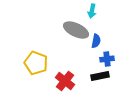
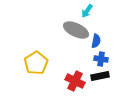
cyan arrow: moved 5 px left; rotated 24 degrees clockwise
blue cross: moved 6 px left; rotated 16 degrees clockwise
yellow pentagon: rotated 20 degrees clockwise
red cross: moved 10 px right; rotated 12 degrees counterclockwise
